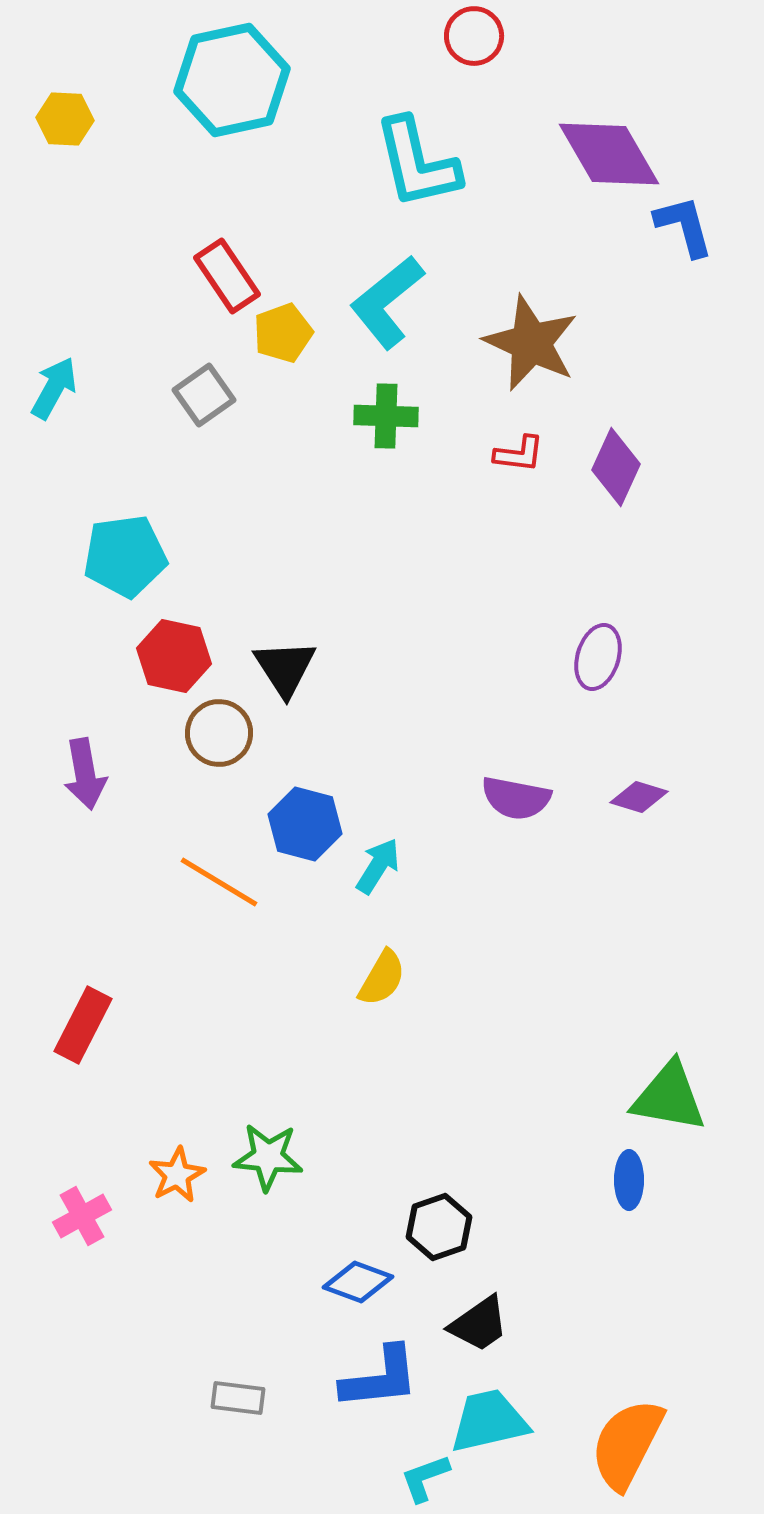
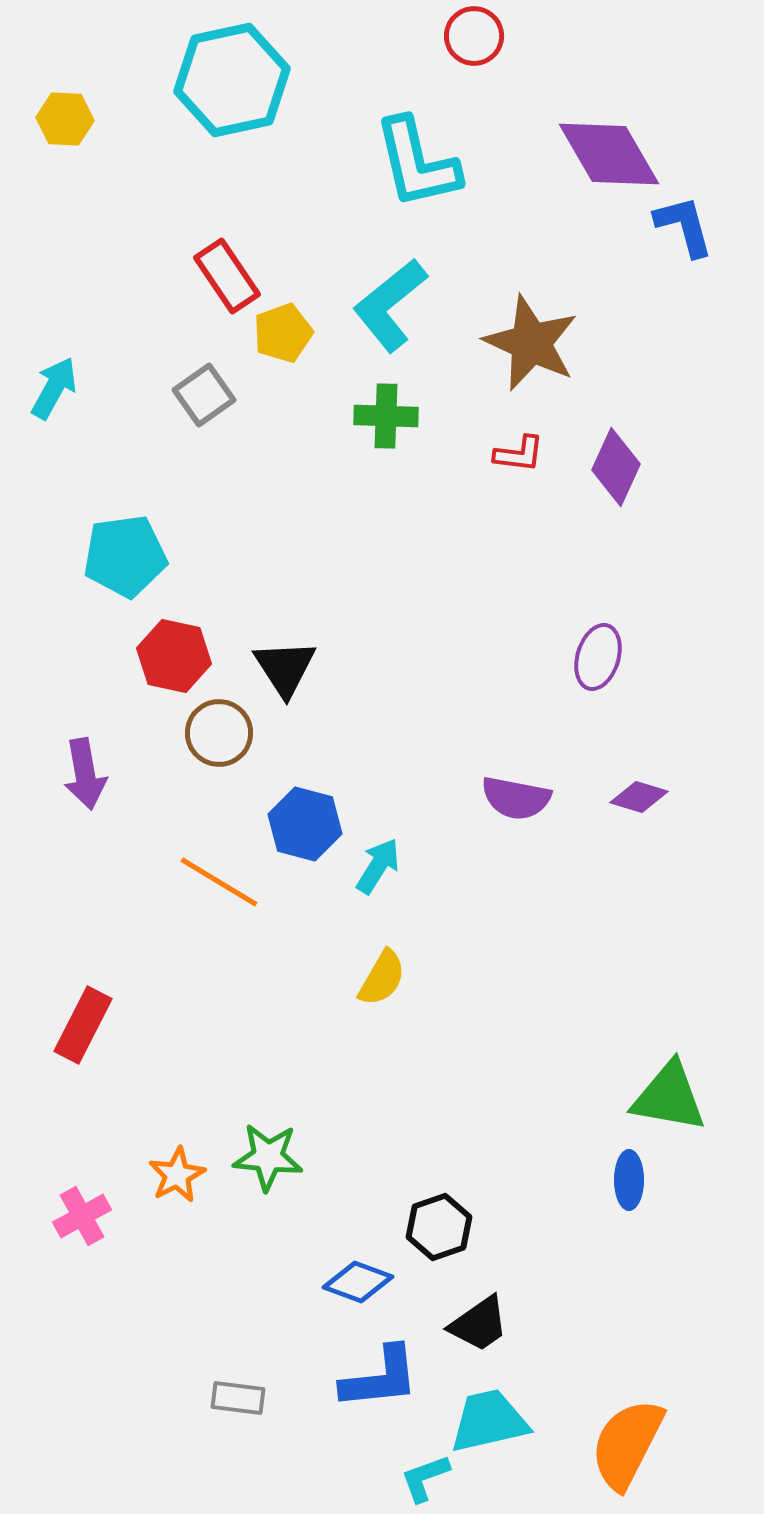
cyan L-shape at (387, 302): moved 3 px right, 3 px down
